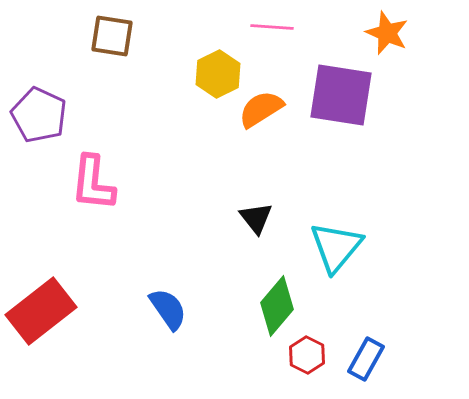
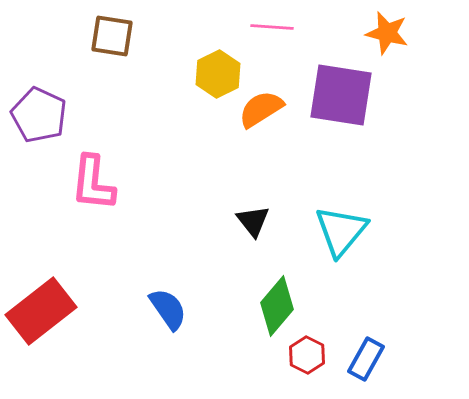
orange star: rotated 9 degrees counterclockwise
black triangle: moved 3 px left, 3 px down
cyan triangle: moved 5 px right, 16 px up
